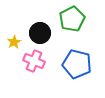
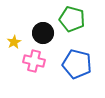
green pentagon: rotated 30 degrees counterclockwise
black circle: moved 3 px right
pink cross: rotated 10 degrees counterclockwise
